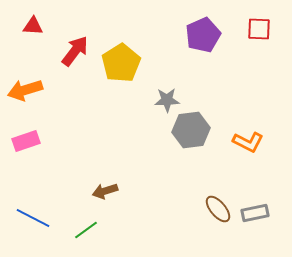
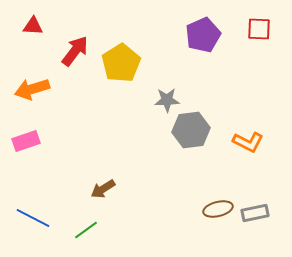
orange arrow: moved 7 px right, 1 px up
brown arrow: moved 2 px left, 2 px up; rotated 15 degrees counterclockwise
brown ellipse: rotated 64 degrees counterclockwise
